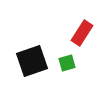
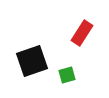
green square: moved 12 px down
